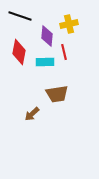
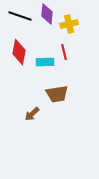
purple diamond: moved 22 px up
